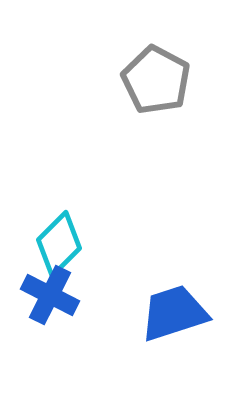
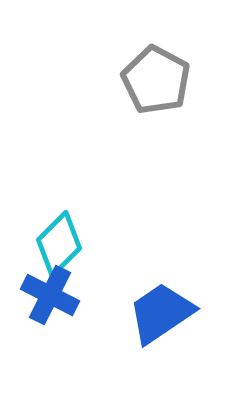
blue trapezoid: moved 13 px left; rotated 16 degrees counterclockwise
